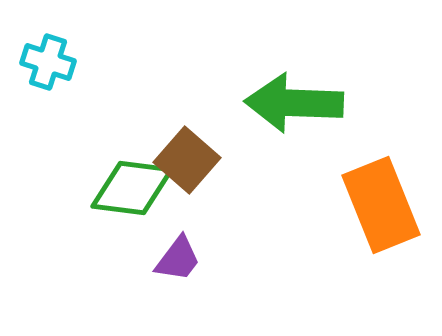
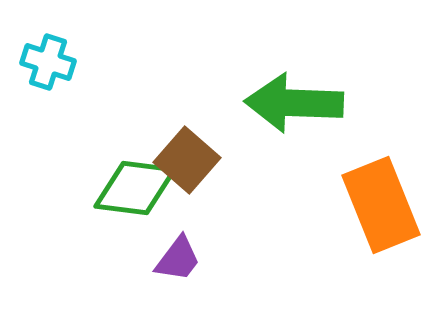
green diamond: moved 3 px right
